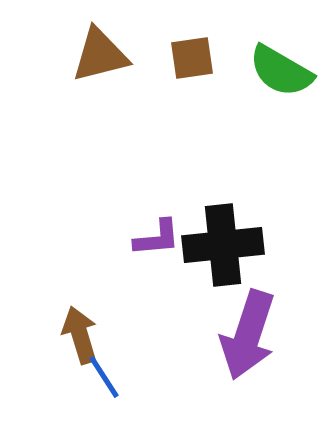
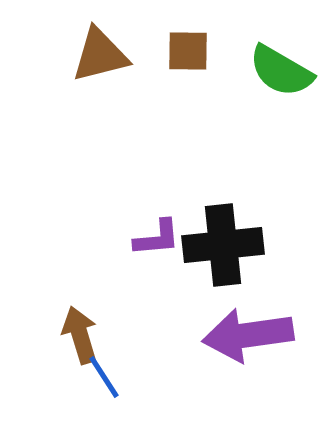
brown square: moved 4 px left, 7 px up; rotated 9 degrees clockwise
purple arrow: rotated 64 degrees clockwise
